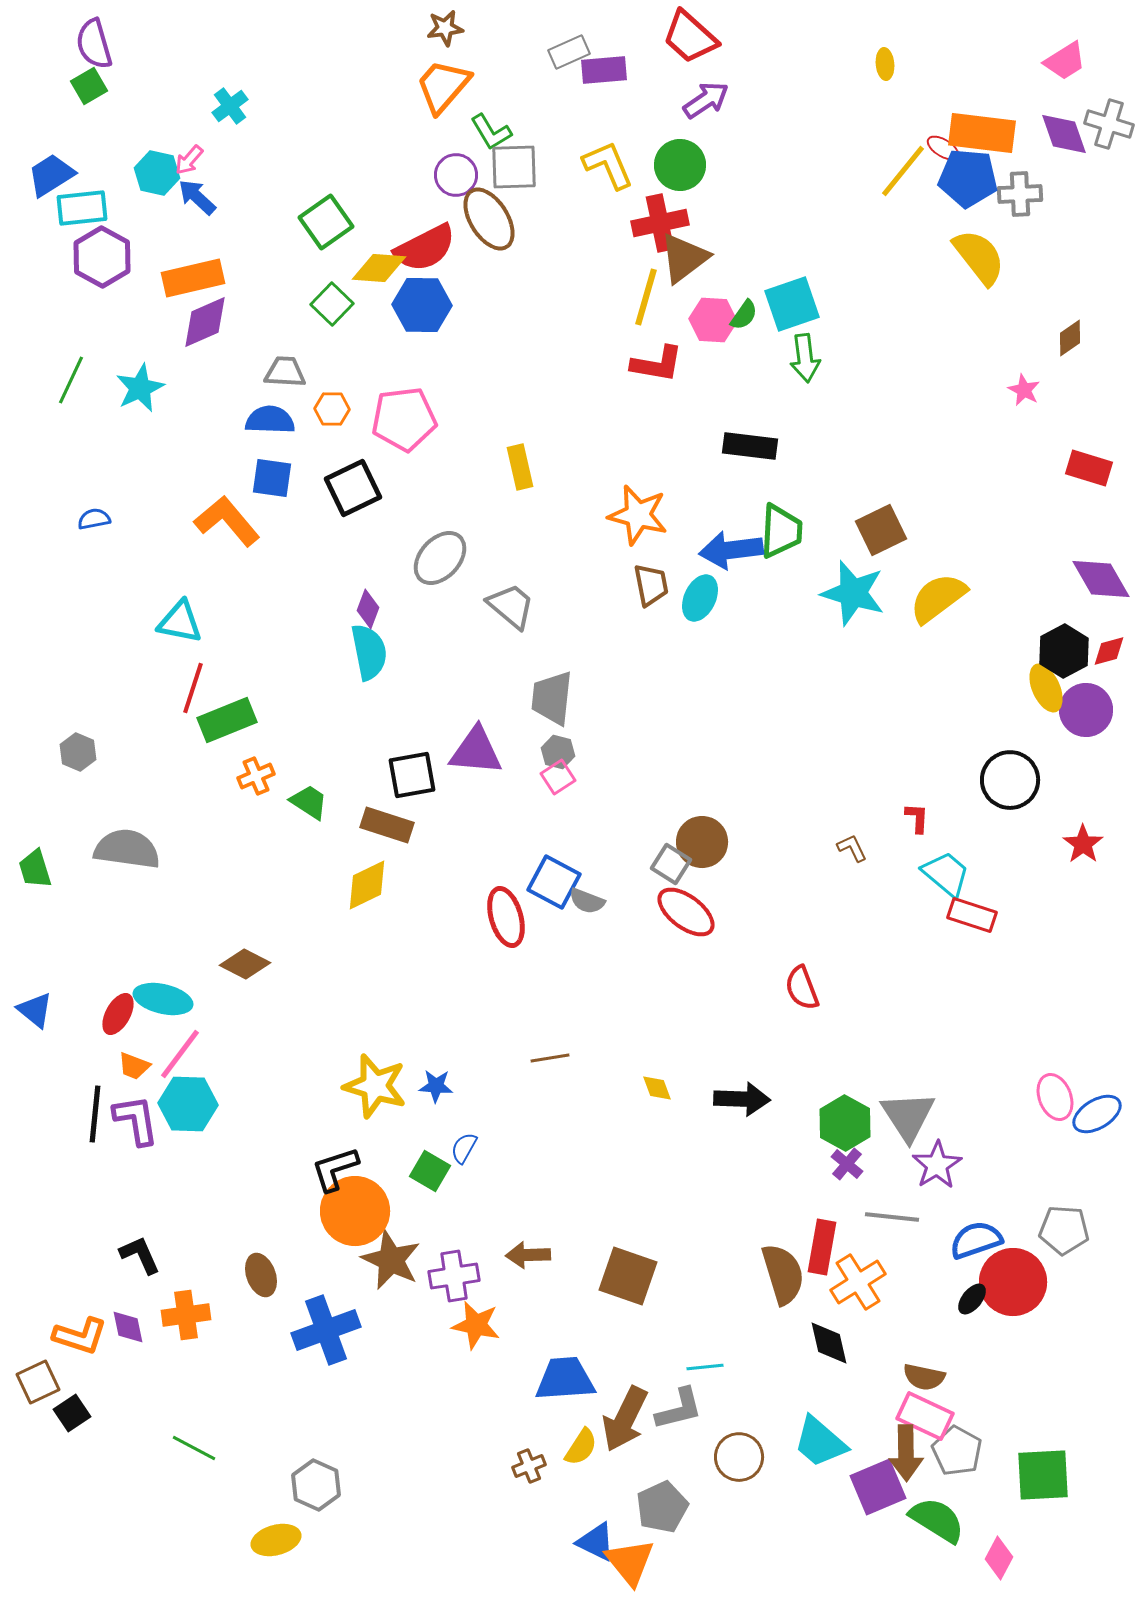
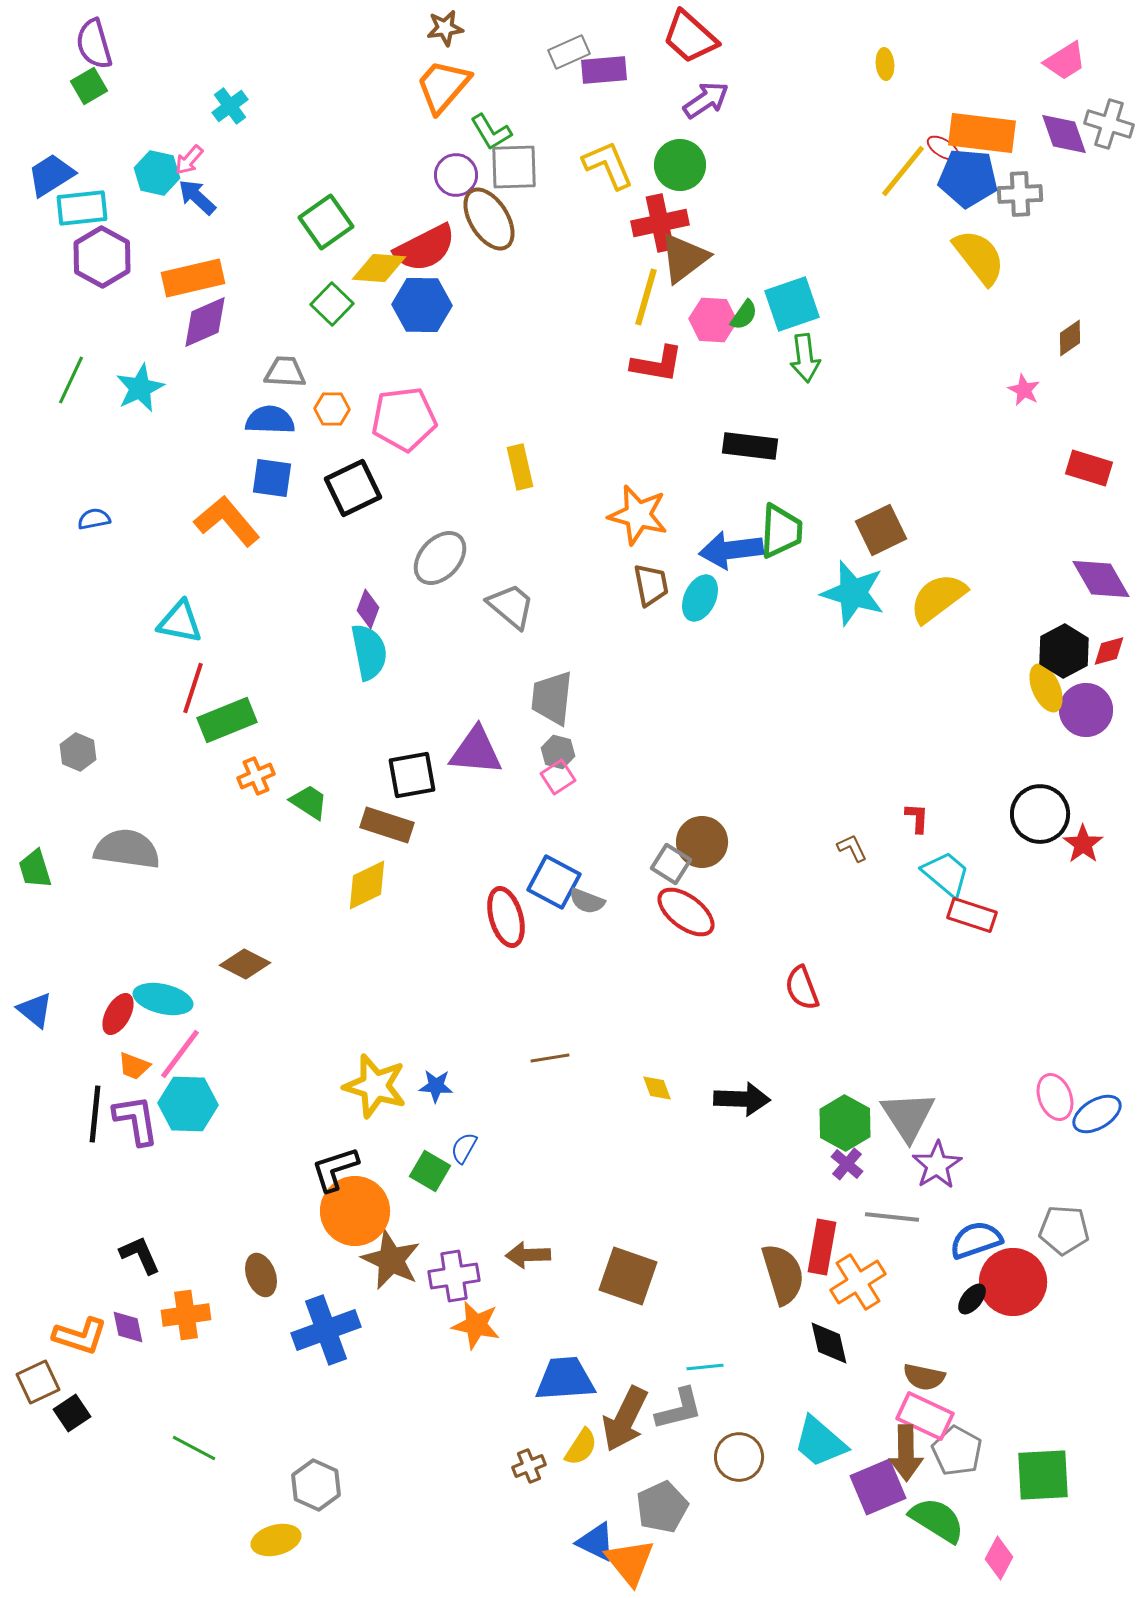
black circle at (1010, 780): moved 30 px right, 34 px down
